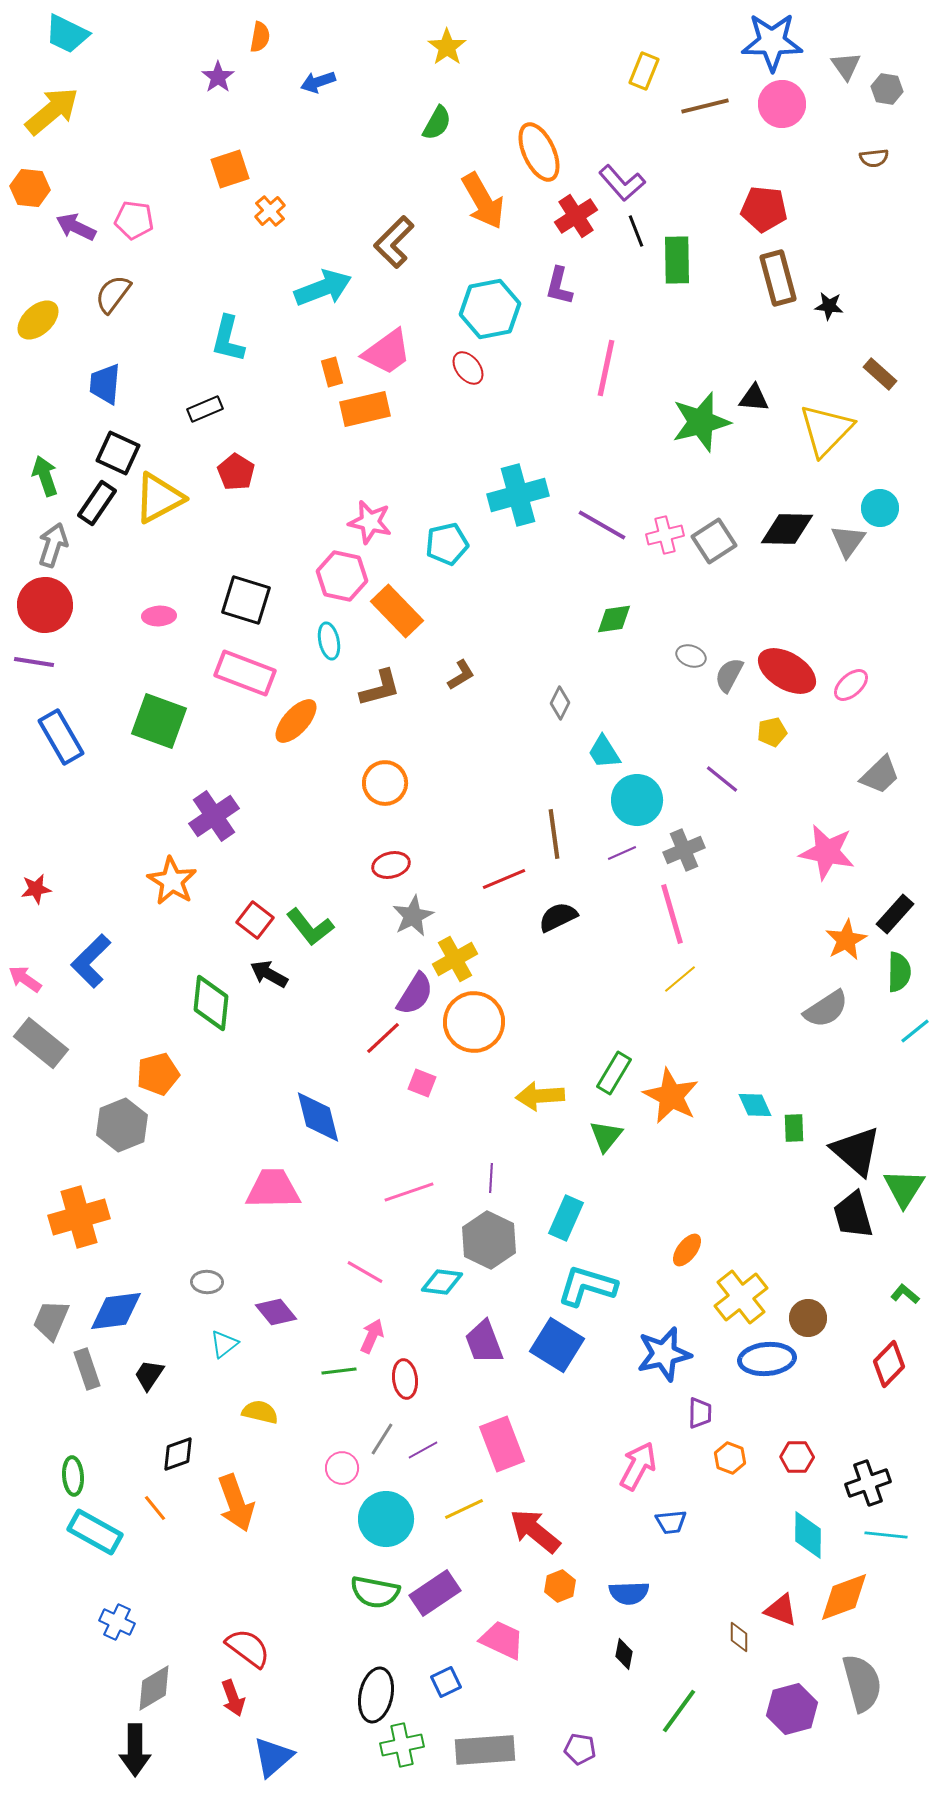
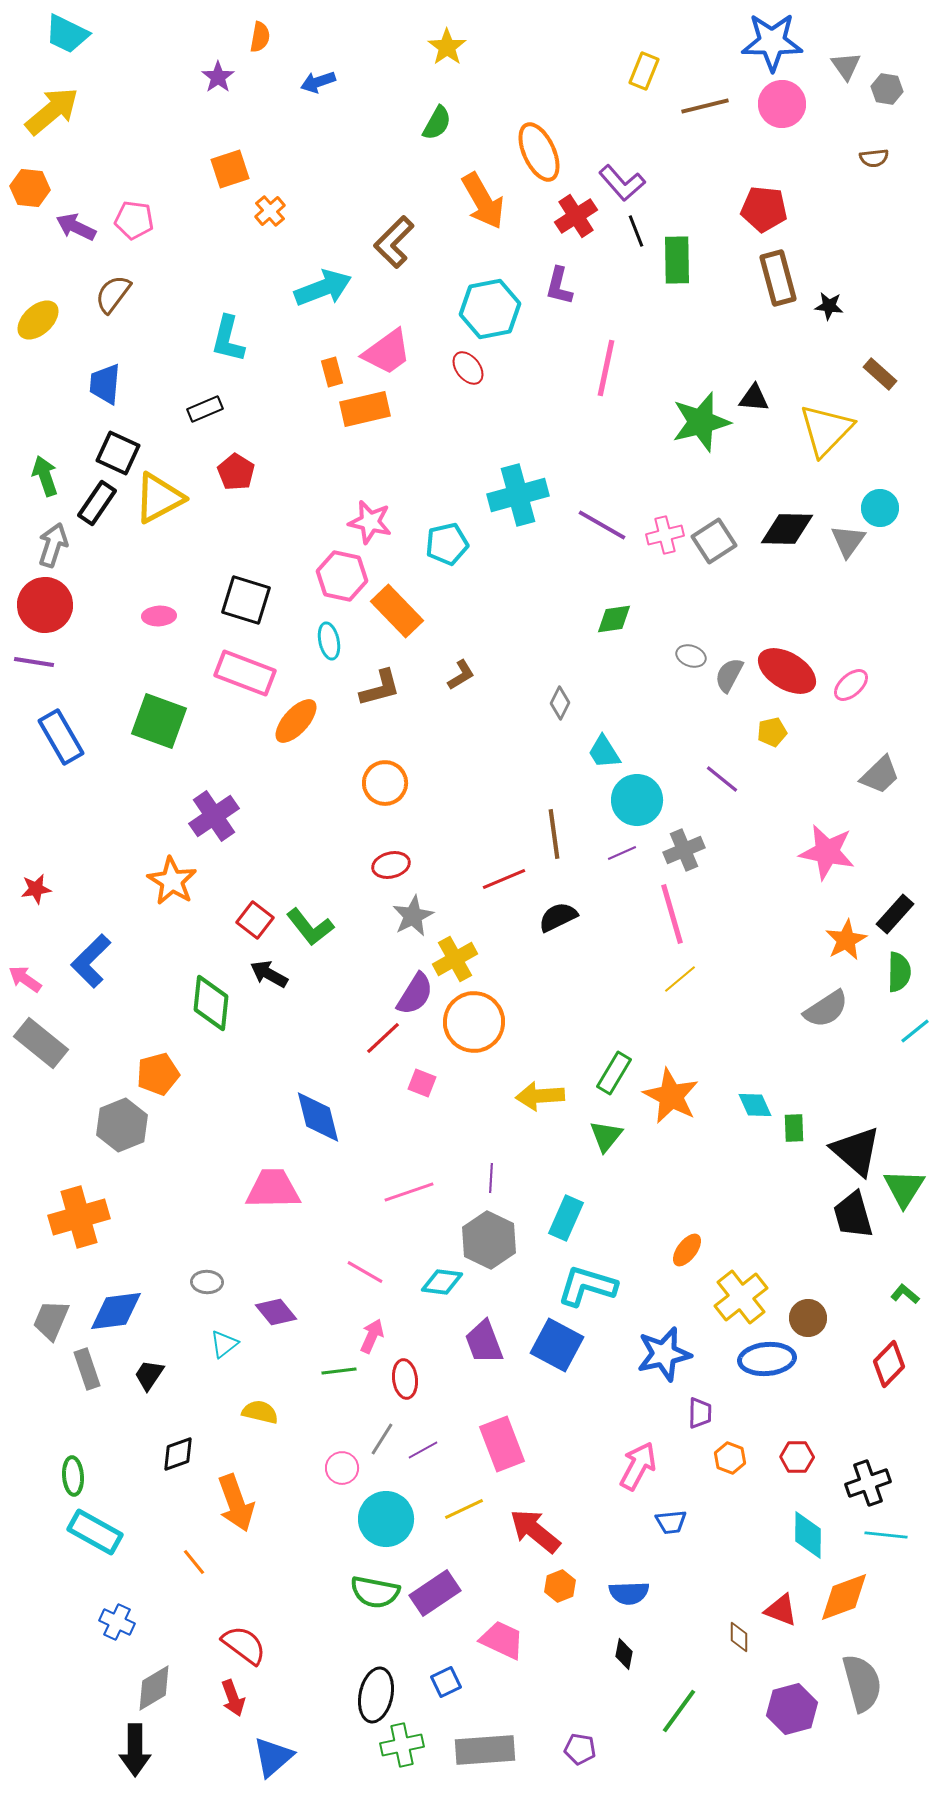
blue square at (557, 1345): rotated 4 degrees counterclockwise
orange line at (155, 1508): moved 39 px right, 54 px down
red semicircle at (248, 1648): moved 4 px left, 3 px up
